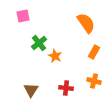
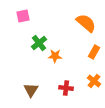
orange semicircle: rotated 15 degrees counterclockwise
orange star: rotated 24 degrees counterclockwise
orange cross: rotated 24 degrees clockwise
